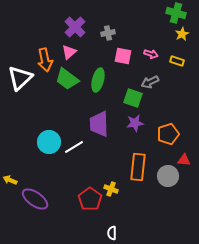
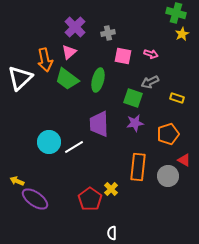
yellow rectangle: moved 37 px down
red triangle: rotated 24 degrees clockwise
yellow arrow: moved 7 px right, 1 px down
yellow cross: rotated 24 degrees clockwise
